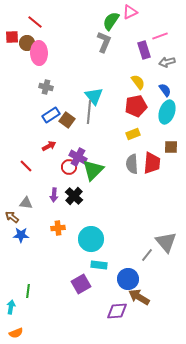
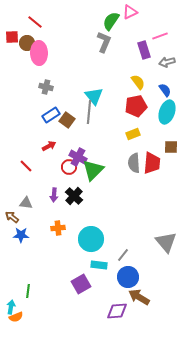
gray semicircle at (132, 164): moved 2 px right, 1 px up
gray line at (147, 255): moved 24 px left
blue circle at (128, 279): moved 2 px up
orange semicircle at (16, 333): moved 16 px up
